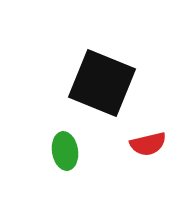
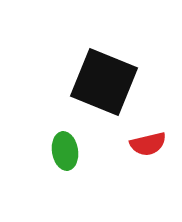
black square: moved 2 px right, 1 px up
